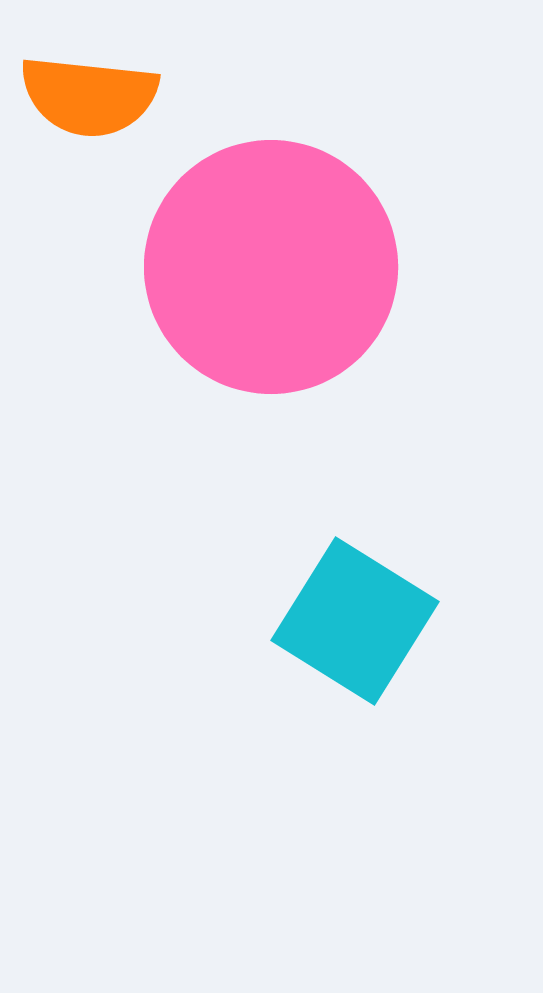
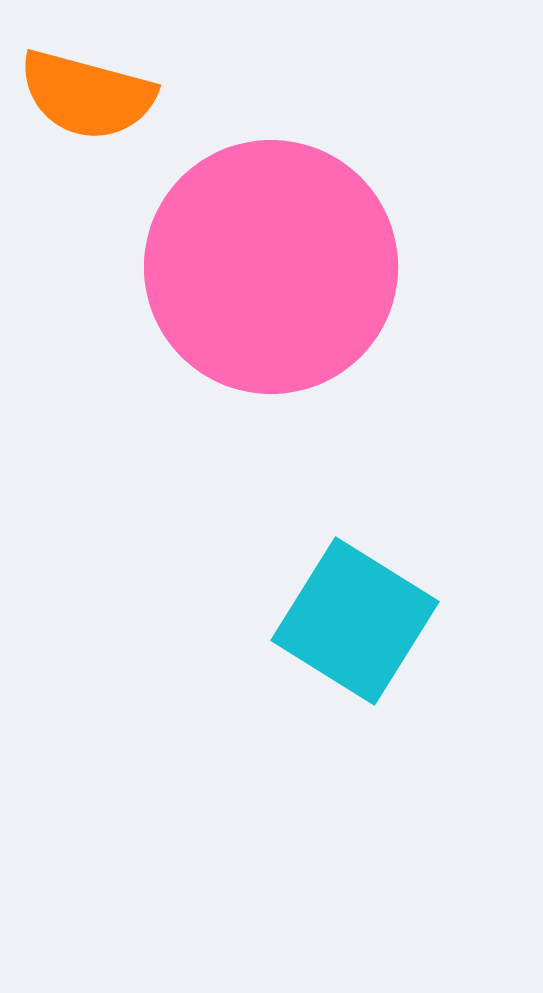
orange semicircle: moved 2 px left, 1 px up; rotated 9 degrees clockwise
